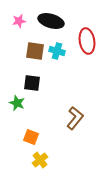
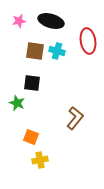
red ellipse: moved 1 px right
yellow cross: rotated 28 degrees clockwise
